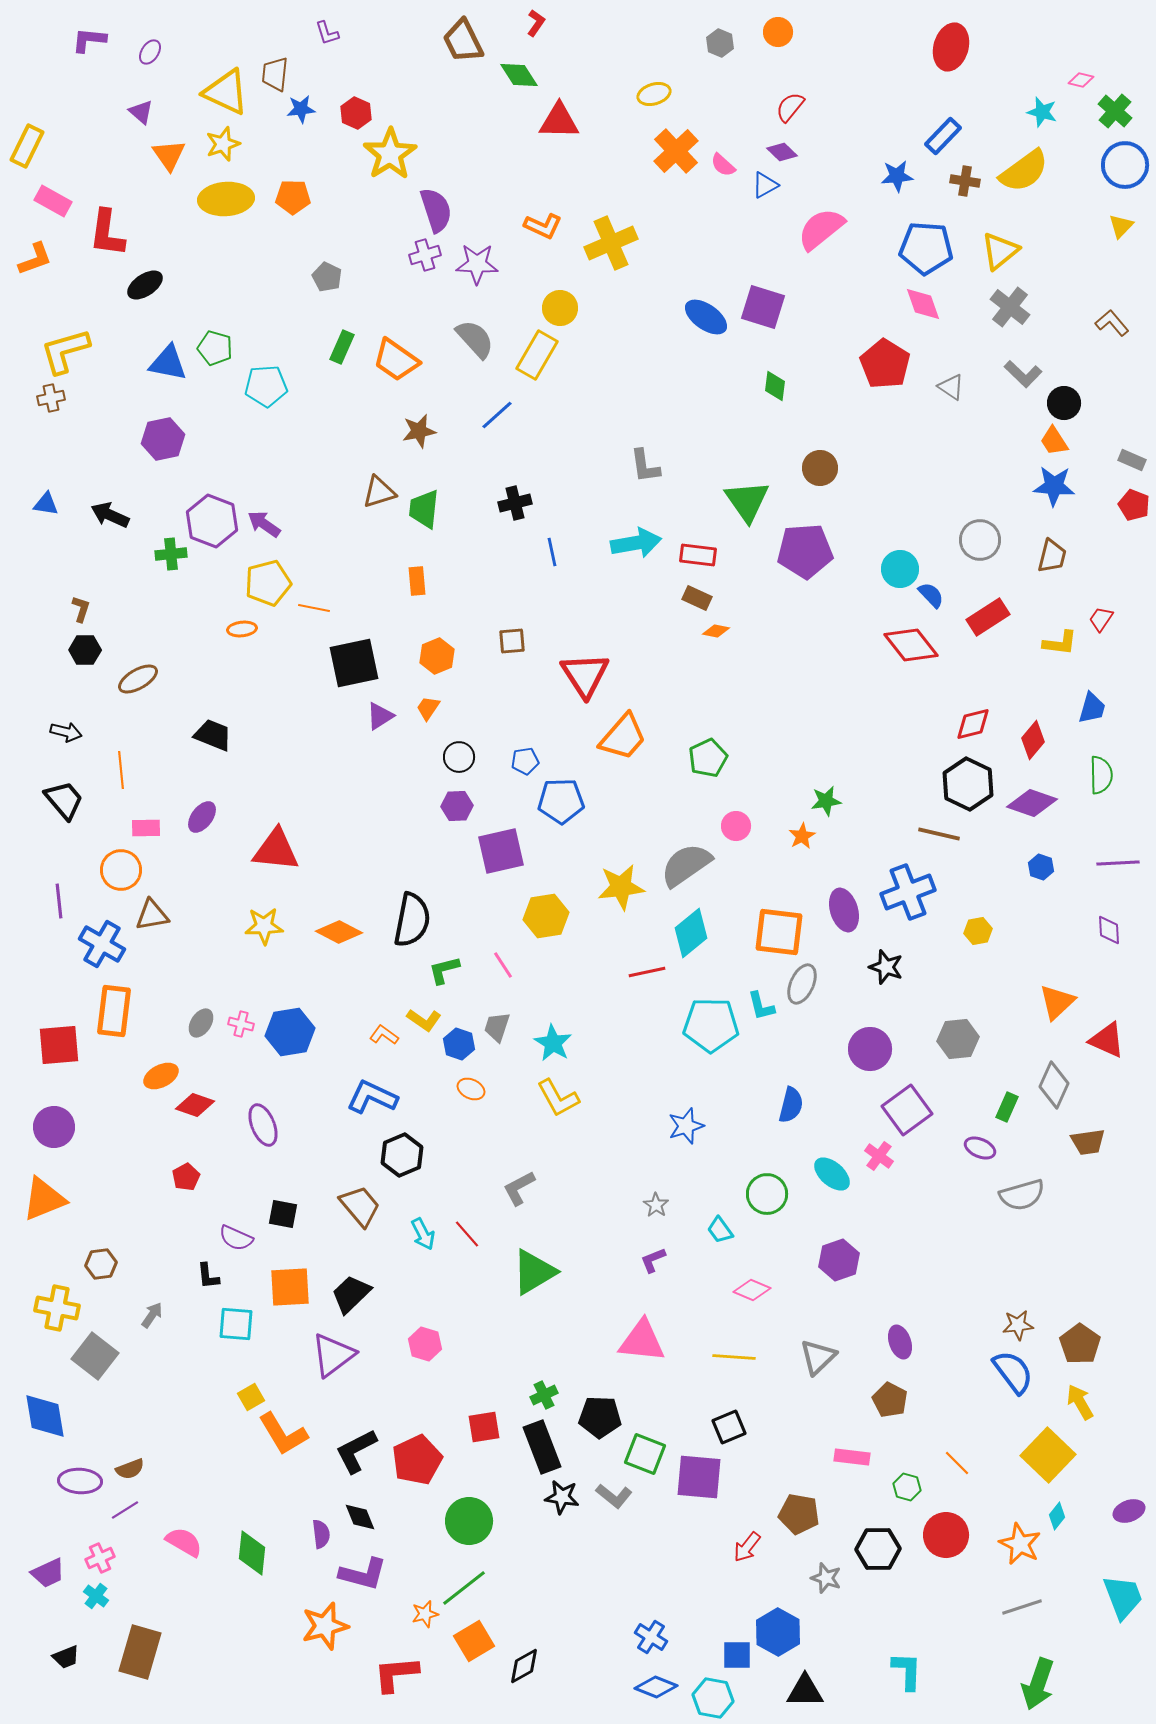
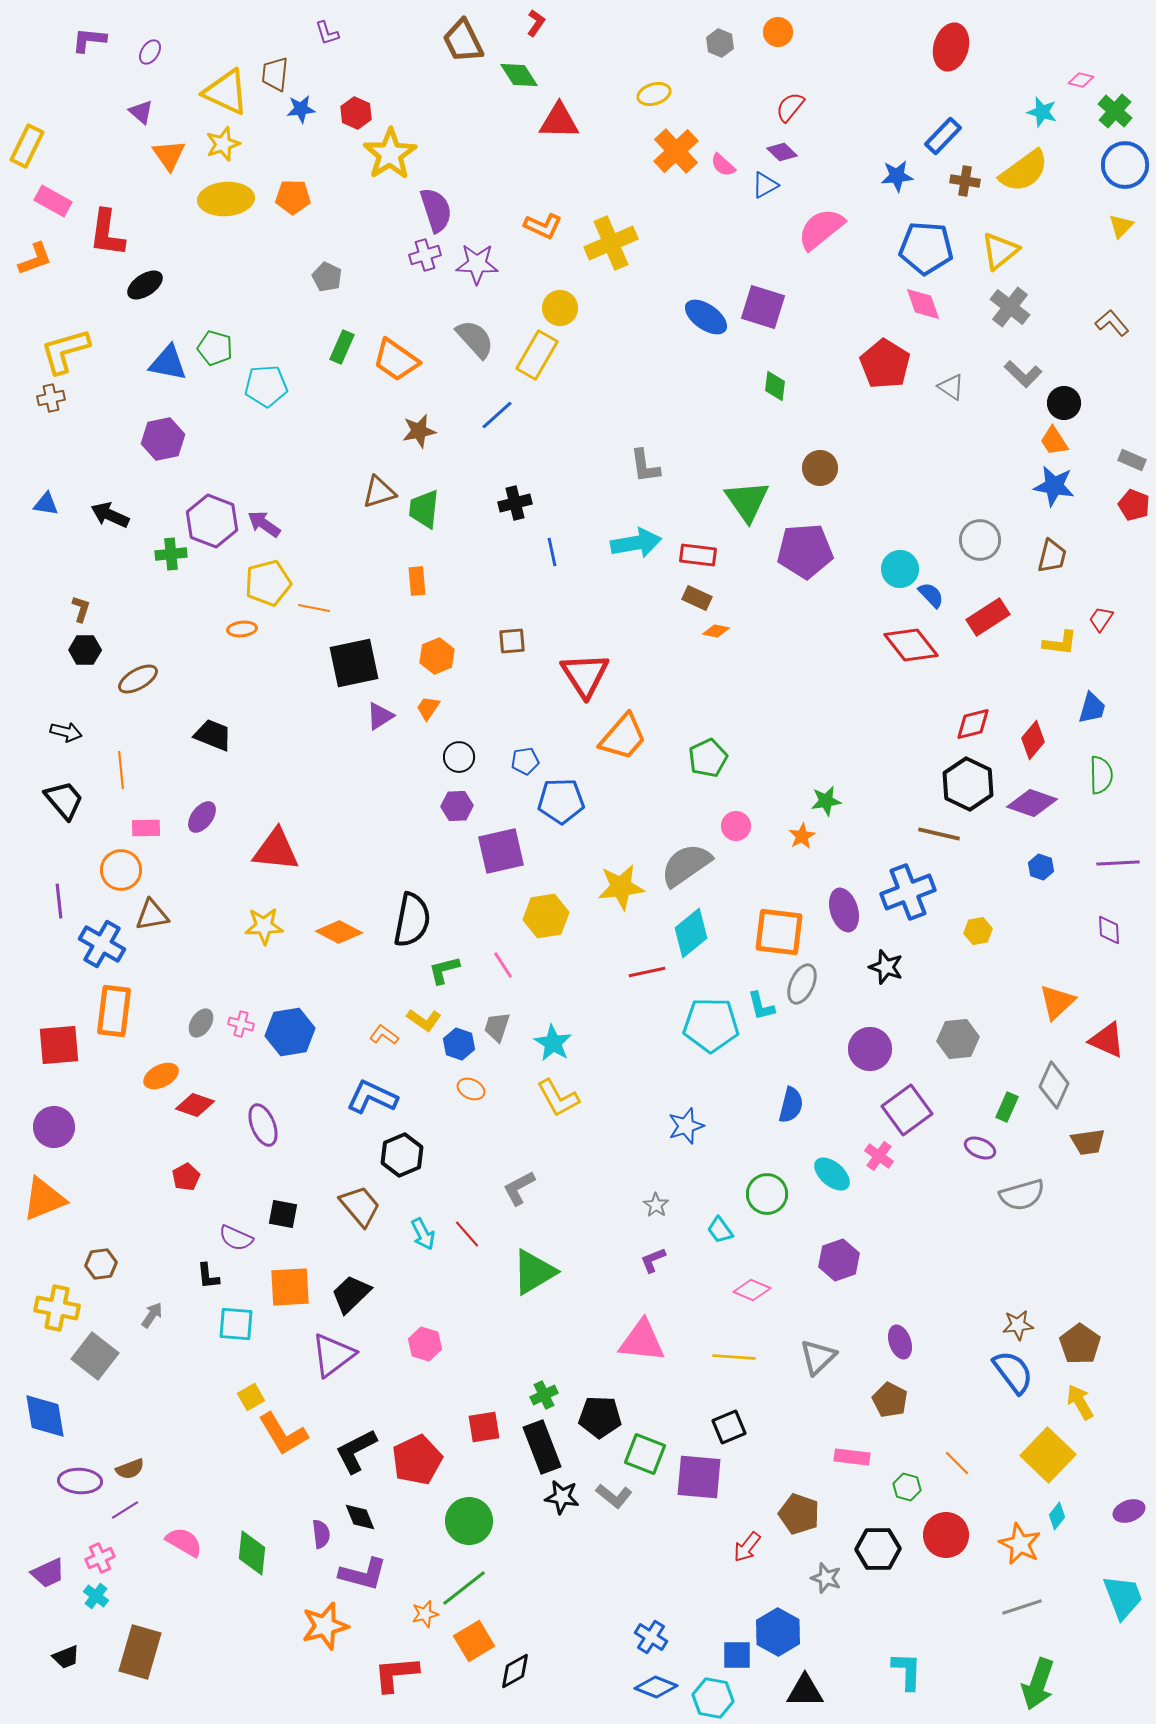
blue star at (1054, 486): rotated 6 degrees clockwise
brown pentagon at (799, 1514): rotated 9 degrees clockwise
black diamond at (524, 1666): moved 9 px left, 5 px down
